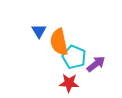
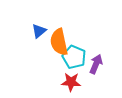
blue triangle: rotated 21 degrees clockwise
purple arrow: rotated 30 degrees counterclockwise
red star: moved 2 px right, 1 px up
